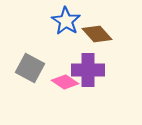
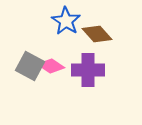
gray square: moved 2 px up
pink diamond: moved 14 px left, 16 px up
